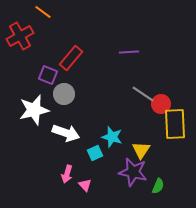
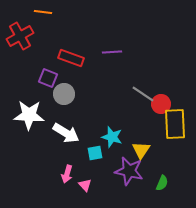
orange line: rotated 30 degrees counterclockwise
purple line: moved 17 px left
red rectangle: rotated 70 degrees clockwise
purple square: moved 3 px down
white star: moved 5 px left, 5 px down; rotated 16 degrees clockwise
white arrow: rotated 12 degrees clockwise
cyan square: rotated 14 degrees clockwise
purple star: moved 4 px left, 1 px up
green semicircle: moved 4 px right, 3 px up
